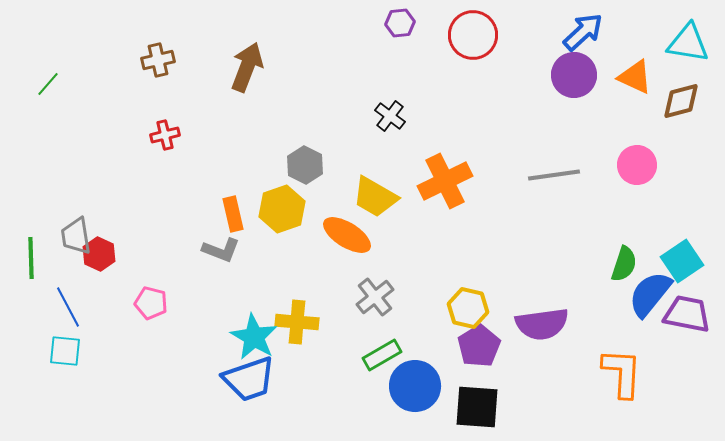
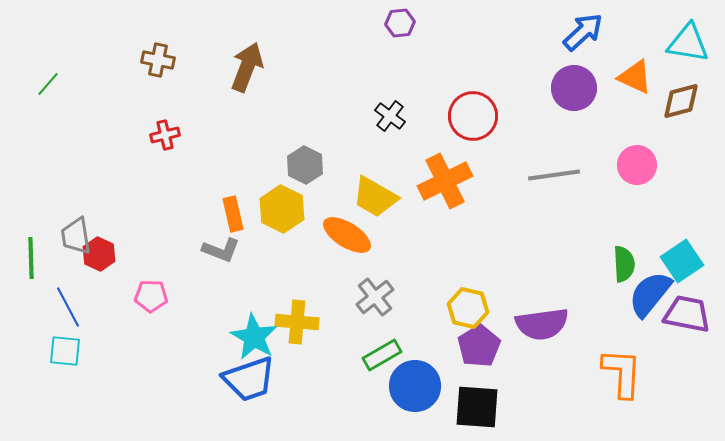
red circle at (473, 35): moved 81 px down
brown cross at (158, 60): rotated 24 degrees clockwise
purple circle at (574, 75): moved 13 px down
yellow hexagon at (282, 209): rotated 15 degrees counterclockwise
green semicircle at (624, 264): rotated 21 degrees counterclockwise
pink pentagon at (151, 303): moved 7 px up; rotated 12 degrees counterclockwise
